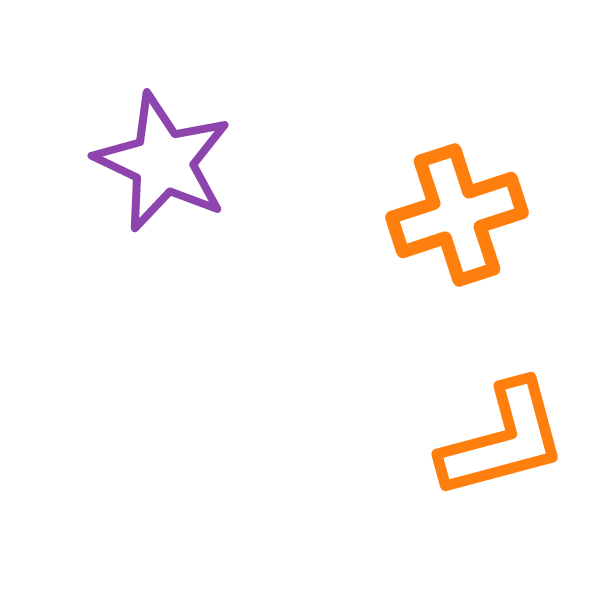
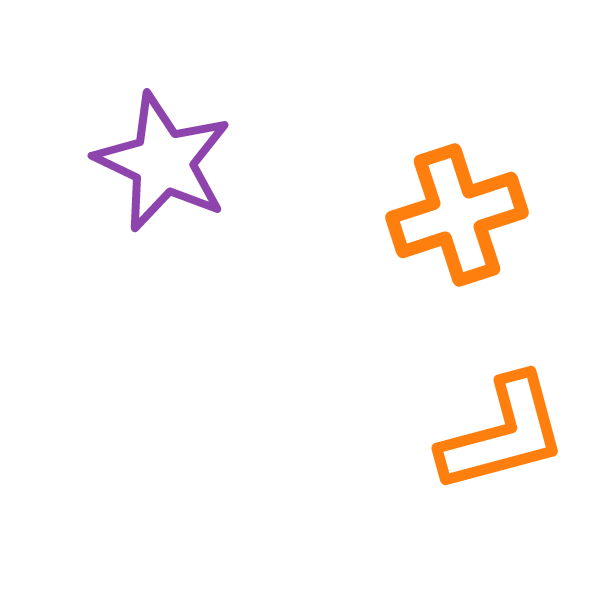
orange L-shape: moved 6 px up
